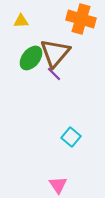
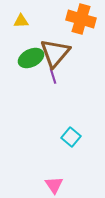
green ellipse: rotated 25 degrees clockwise
purple line: moved 1 px left, 2 px down; rotated 28 degrees clockwise
pink triangle: moved 4 px left
